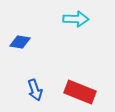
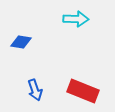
blue diamond: moved 1 px right
red rectangle: moved 3 px right, 1 px up
